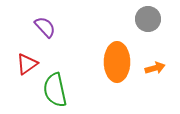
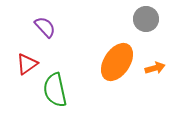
gray circle: moved 2 px left
orange ellipse: rotated 33 degrees clockwise
